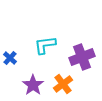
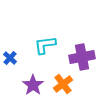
purple cross: rotated 10 degrees clockwise
